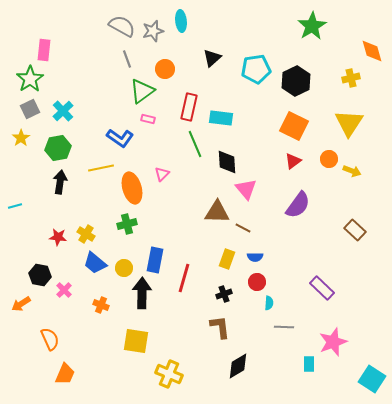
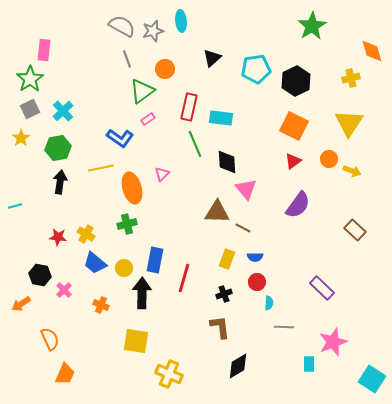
pink rectangle at (148, 119): rotated 48 degrees counterclockwise
